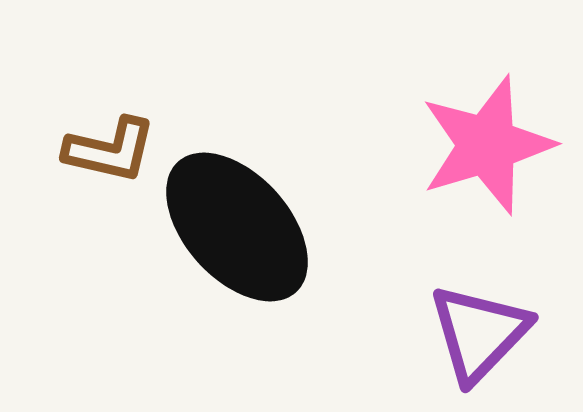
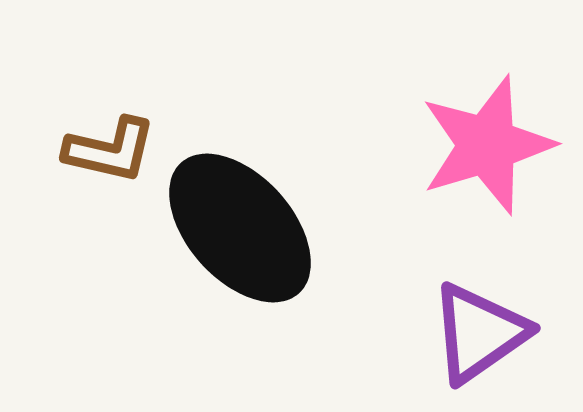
black ellipse: moved 3 px right, 1 px down
purple triangle: rotated 11 degrees clockwise
